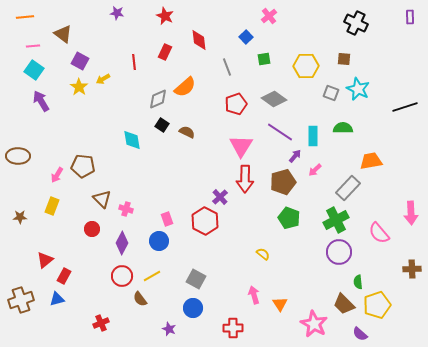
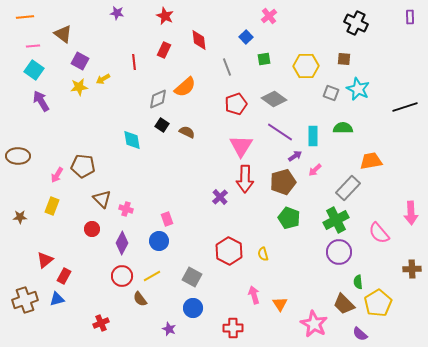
red rectangle at (165, 52): moved 1 px left, 2 px up
yellow star at (79, 87): rotated 30 degrees clockwise
purple arrow at (295, 156): rotated 16 degrees clockwise
red hexagon at (205, 221): moved 24 px right, 30 px down
yellow semicircle at (263, 254): rotated 144 degrees counterclockwise
gray square at (196, 279): moved 4 px left, 2 px up
brown cross at (21, 300): moved 4 px right
yellow pentagon at (377, 305): moved 1 px right, 2 px up; rotated 12 degrees counterclockwise
